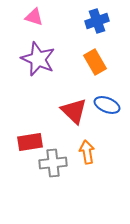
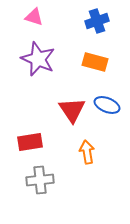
orange rectangle: rotated 45 degrees counterclockwise
red triangle: moved 2 px left, 1 px up; rotated 12 degrees clockwise
gray cross: moved 13 px left, 17 px down
